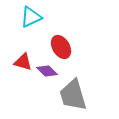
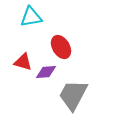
cyan triangle: rotated 15 degrees clockwise
purple diamond: moved 1 px left, 1 px down; rotated 50 degrees counterclockwise
gray trapezoid: rotated 44 degrees clockwise
